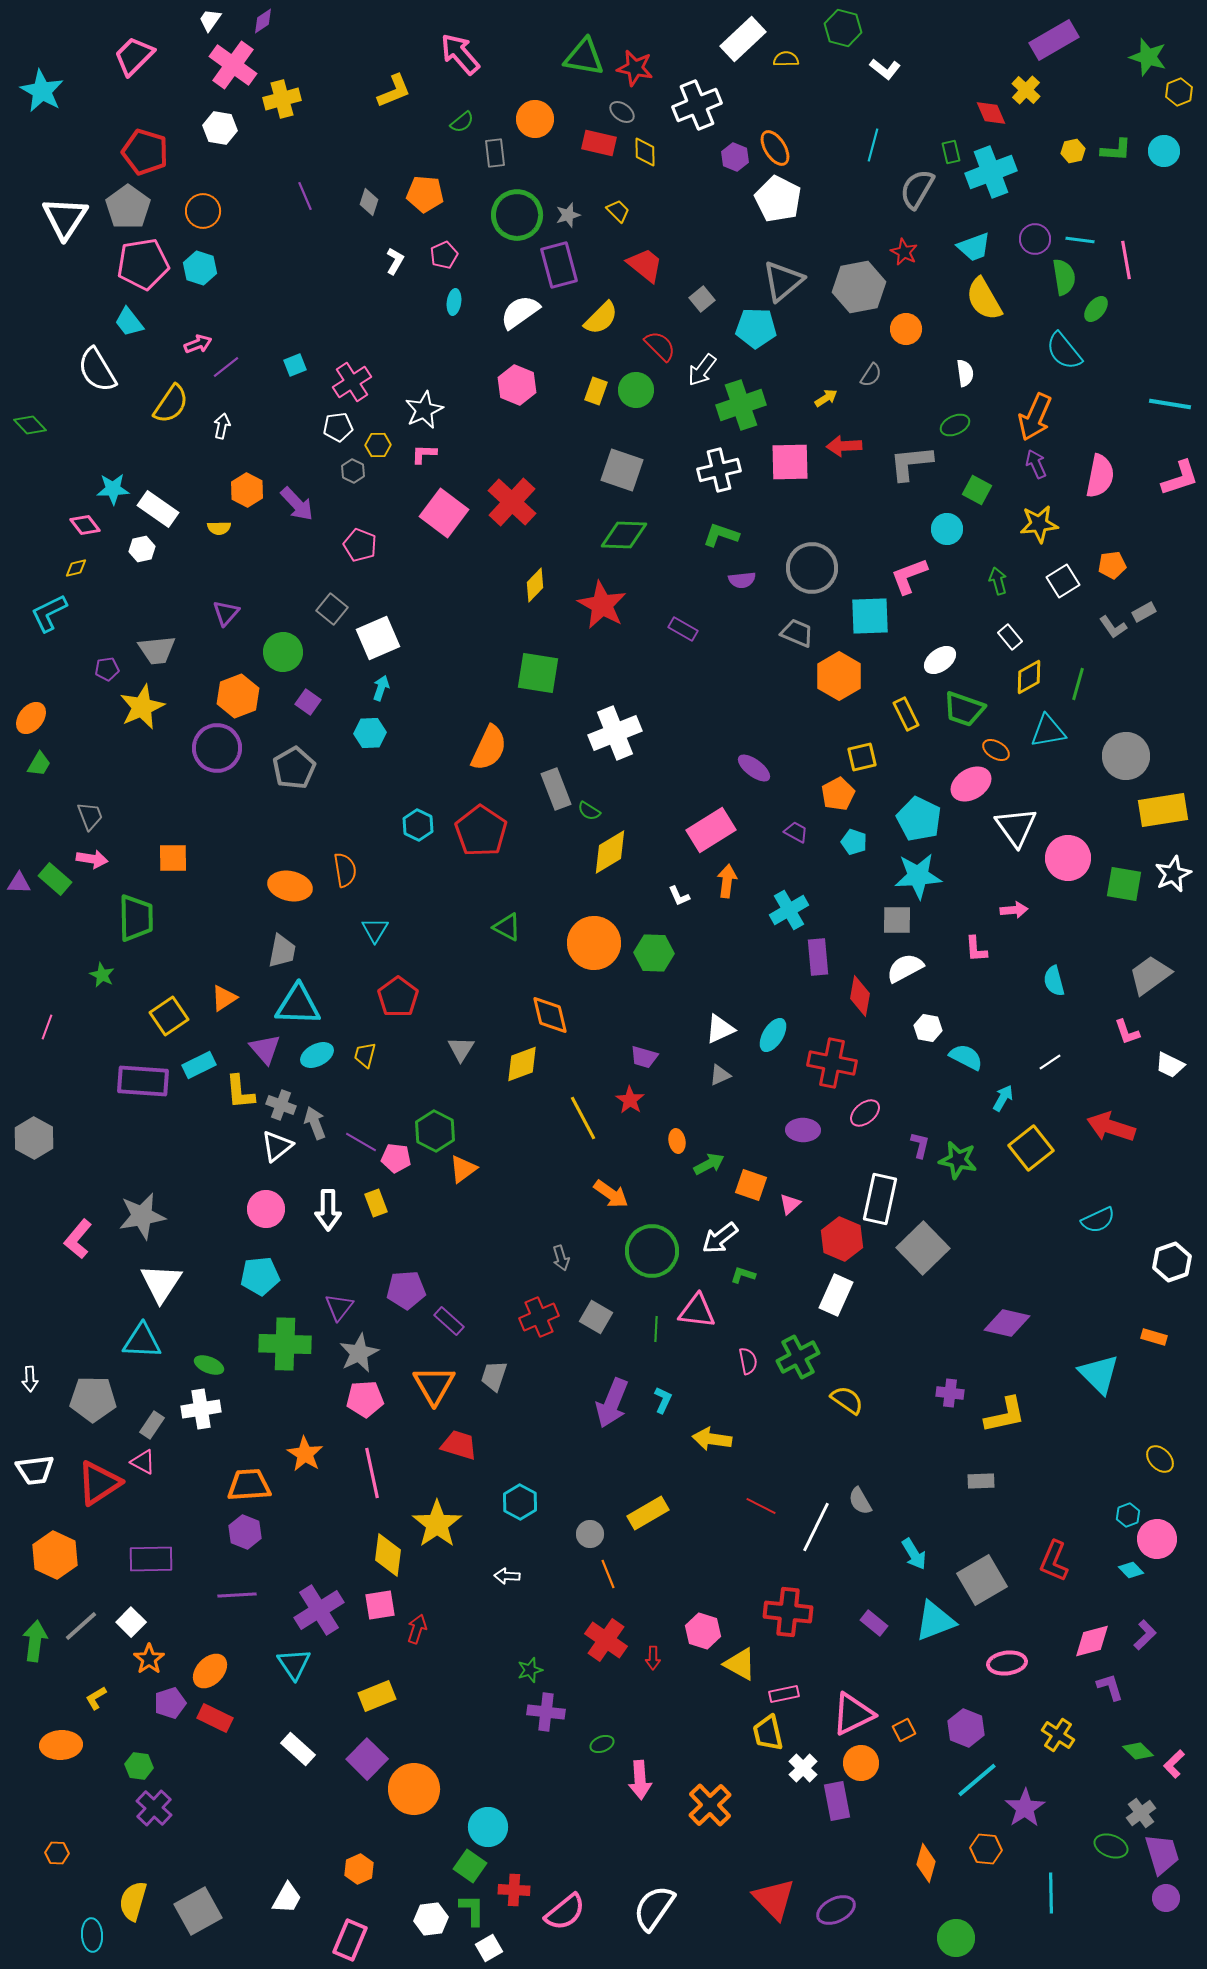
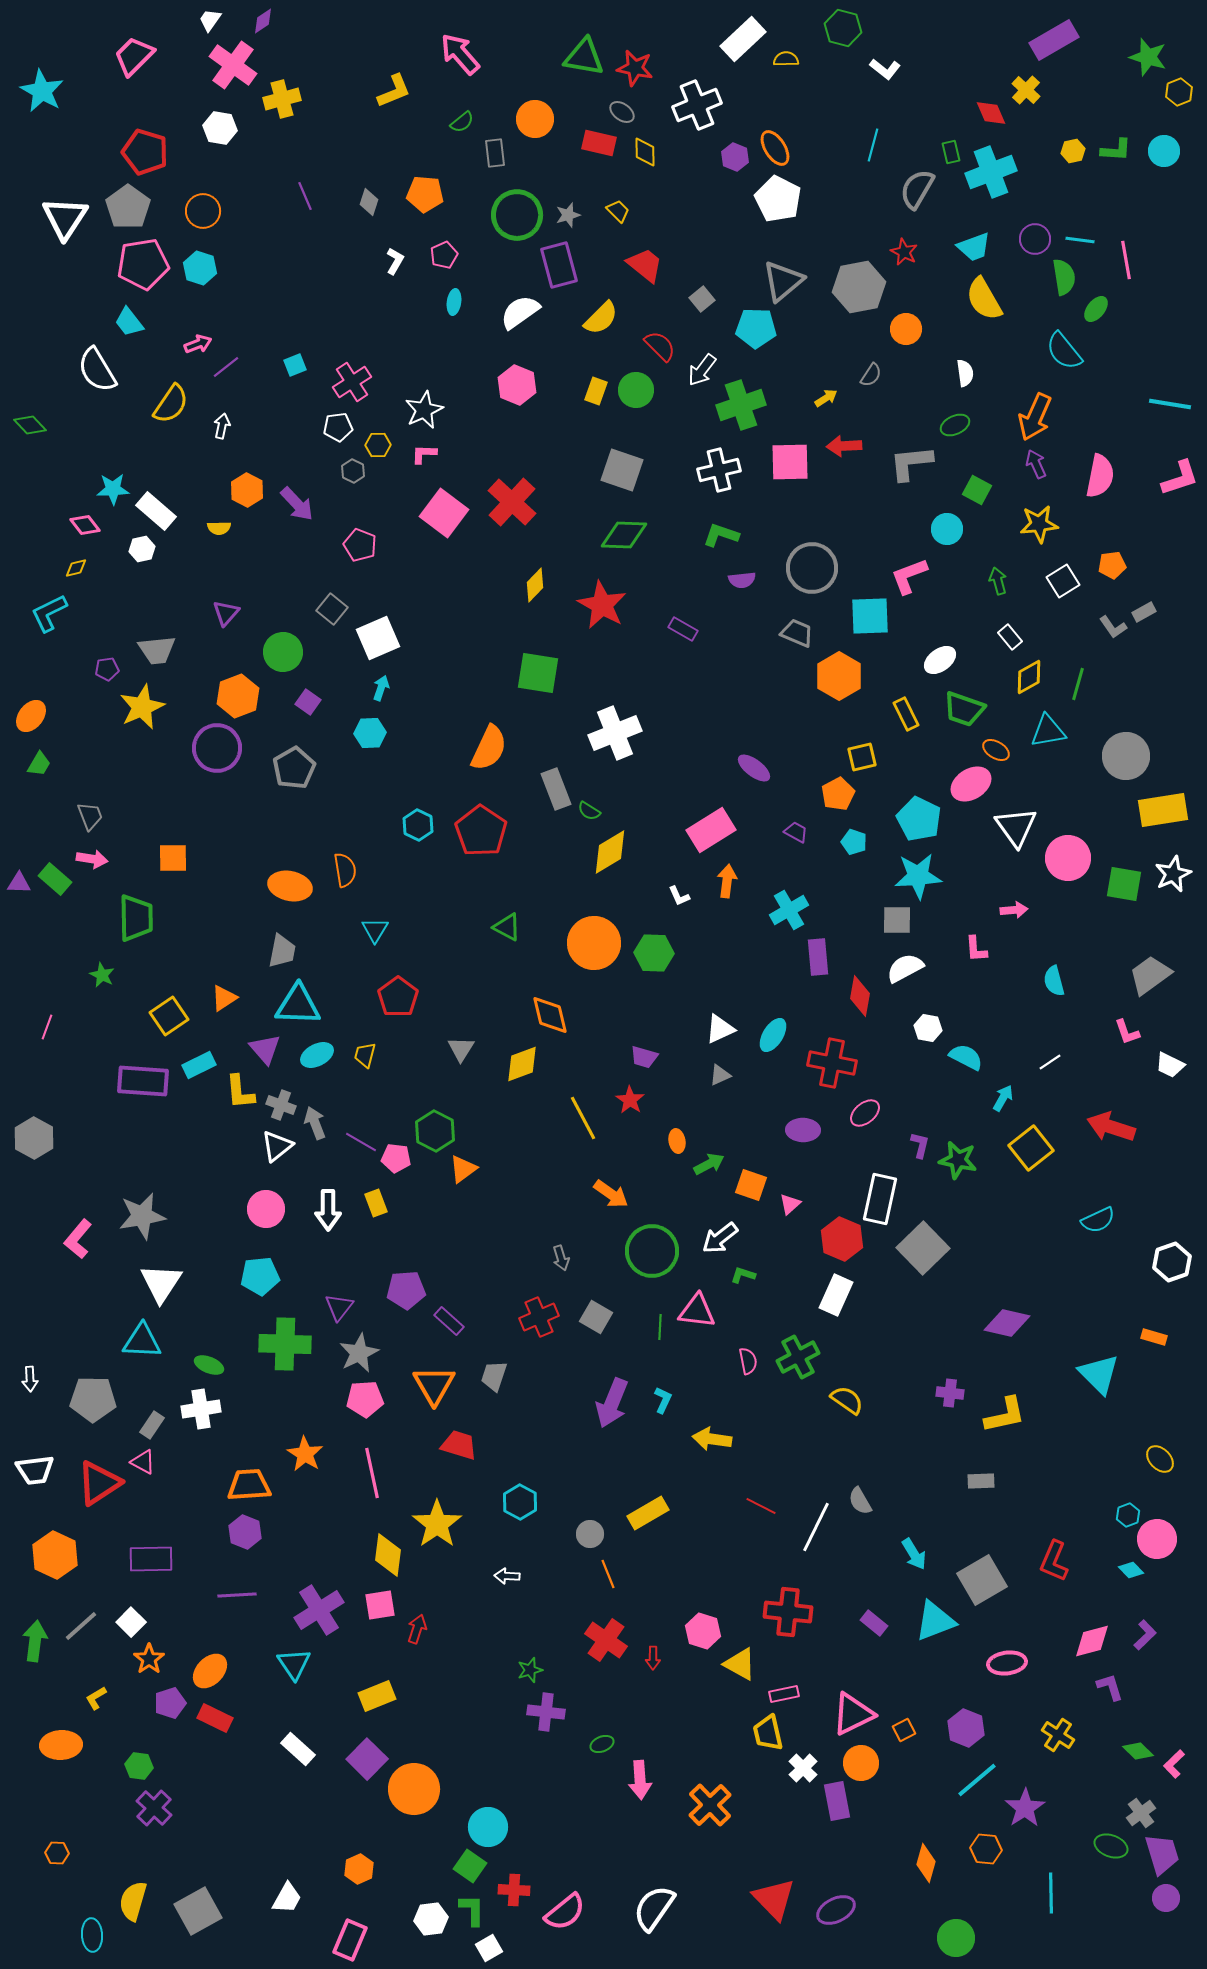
white rectangle at (158, 509): moved 2 px left, 2 px down; rotated 6 degrees clockwise
orange ellipse at (31, 718): moved 2 px up
green line at (656, 1329): moved 4 px right, 2 px up
